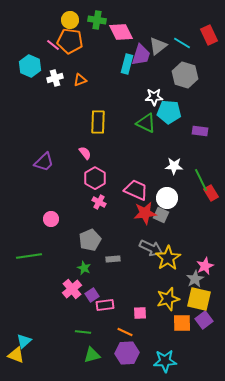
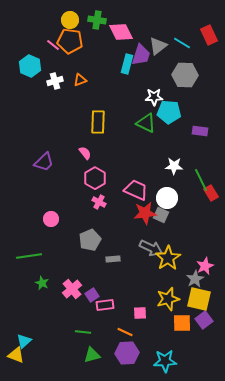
gray hexagon at (185, 75): rotated 15 degrees counterclockwise
white cross at (55, 78): moved 3 px down
green star at (84, 268): moved 42 px left, 15 px down
